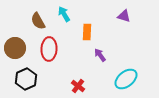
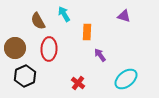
black hexagon: moved 1 px left, 3 px up
red cross: moved 3 px up
